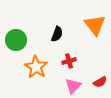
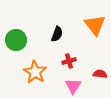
orange star: moved 1 px left, 5 px down
red semicircle: moved 8 px up; rotated 144 degrees counterclockwise
pink triangle: rotated 12 degrees counterclockwise
